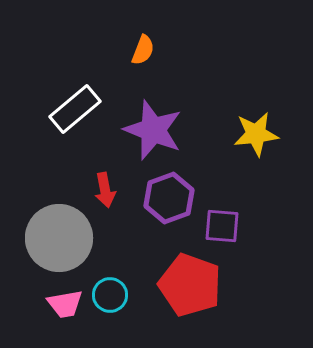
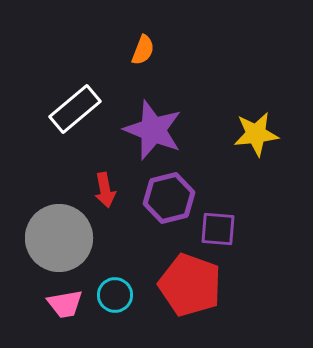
purple hexagon: rotated 6 degrees clockwise
purple square: moved 4 px left, 3 px down
cyan circle: moved 5 px right
